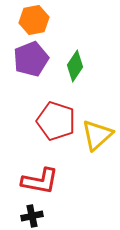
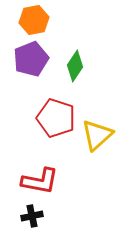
red pentagon: moved 3 px up
